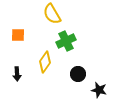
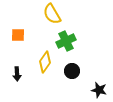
black circle: moved 6 px left, 3 px up
